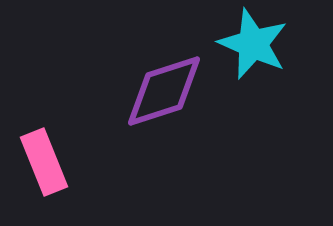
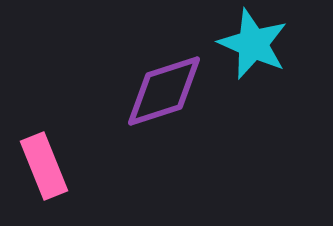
pink rectangle: moved 4 px down
